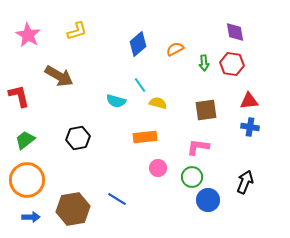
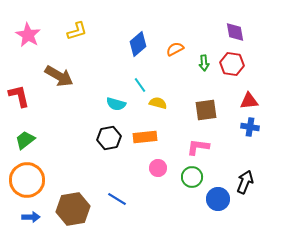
cyan semicircle: moved 3 px down
black hexagon: moved 31 px right
blue circle: moved 10 px right, 1 px up
